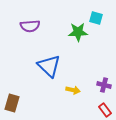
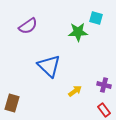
purple semicircle: moved 2 px left; rotated 30 degrees counterclockwise
yellow arrow: moved 2 px right, 1 px down; rotated 48 degrees counterclockwise
red rectangle: moved 1 px left
